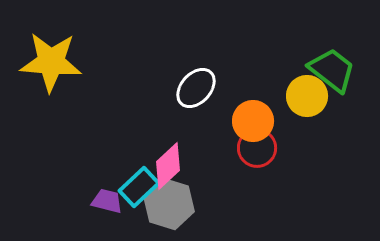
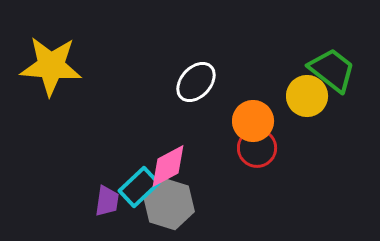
yellow star: moved 4 px down
white ellipse: moved 6 px up
pink diamond: rotated 15 degrees clockwise
purple trapezoid: rotated 84 degrees clockwise
